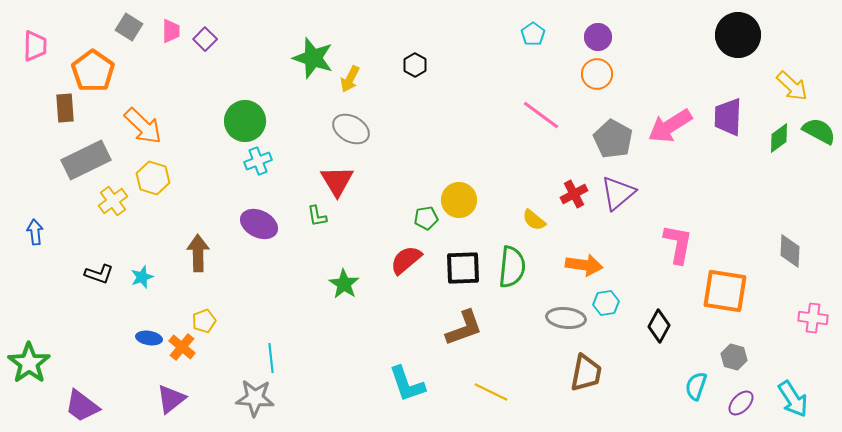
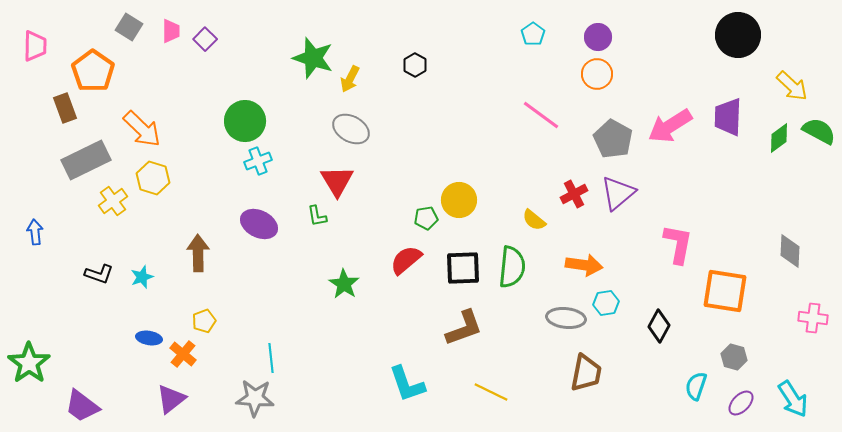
brown rectangle at (65, 108): rotated 16 degrees counterclockwise
orange arrow at (143, 126): moved 1 px left, 3 px down
orange cross at (182, 347): moved 1 px right, 7 px down
